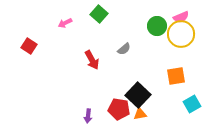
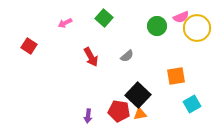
green square: moved 5 px right, 4 px down
yellow circle: moved 16 px right, 6 px up
gray semicircle: moved 3 px right, 7 px down
red arrow: moved 1 px left, 3 px up
red pentagon: moved 2 px down
